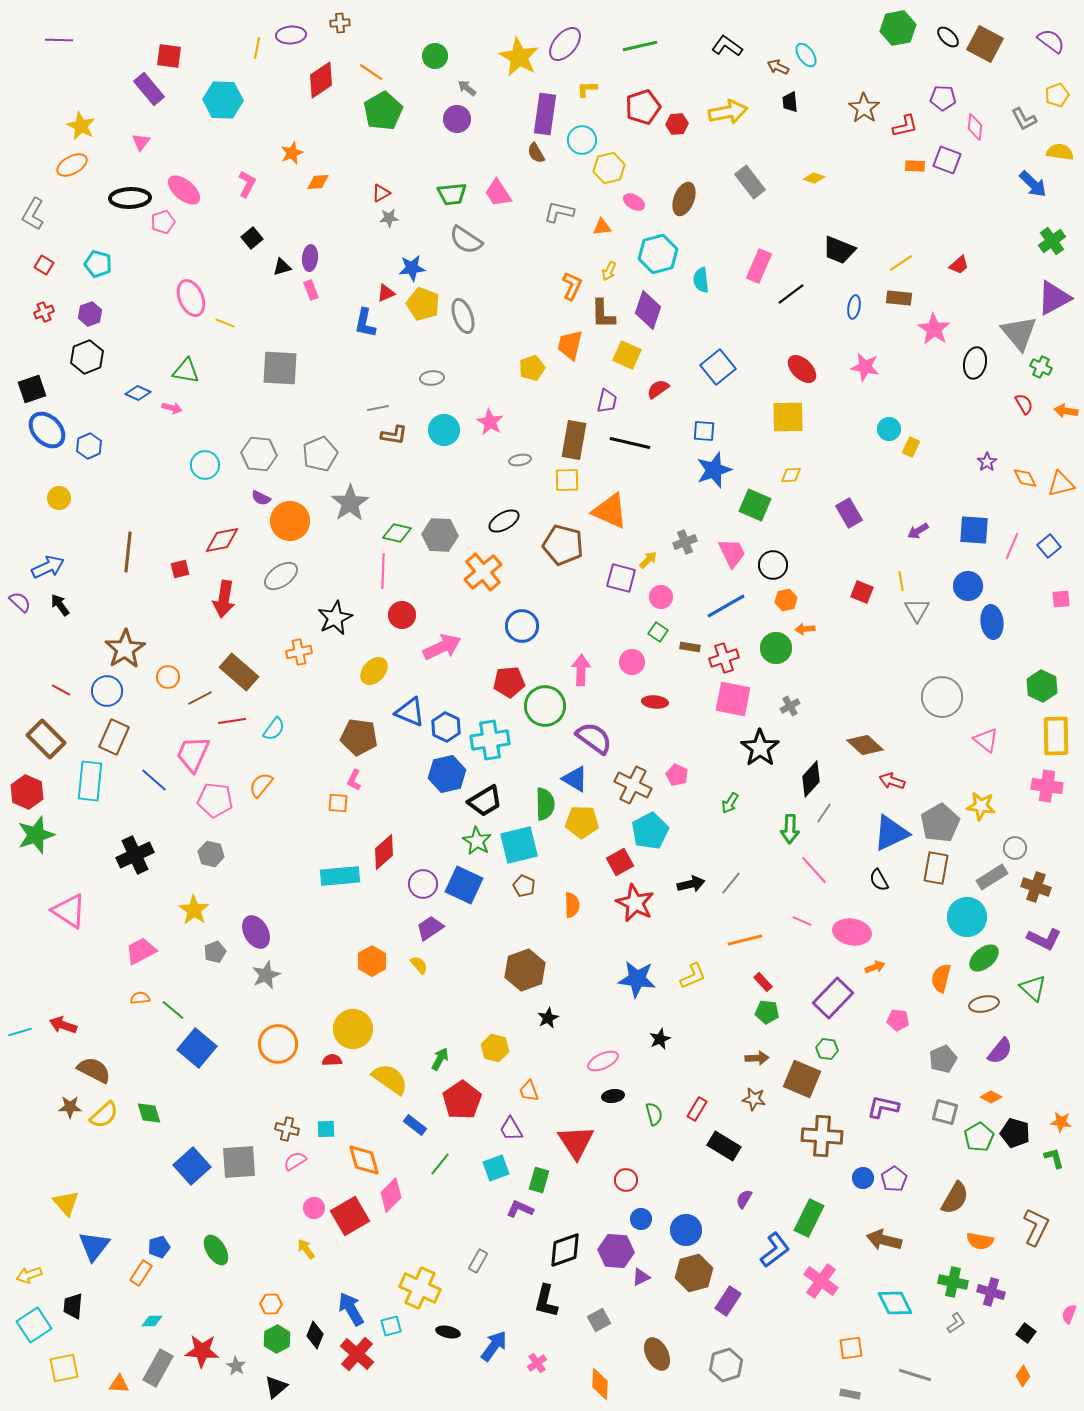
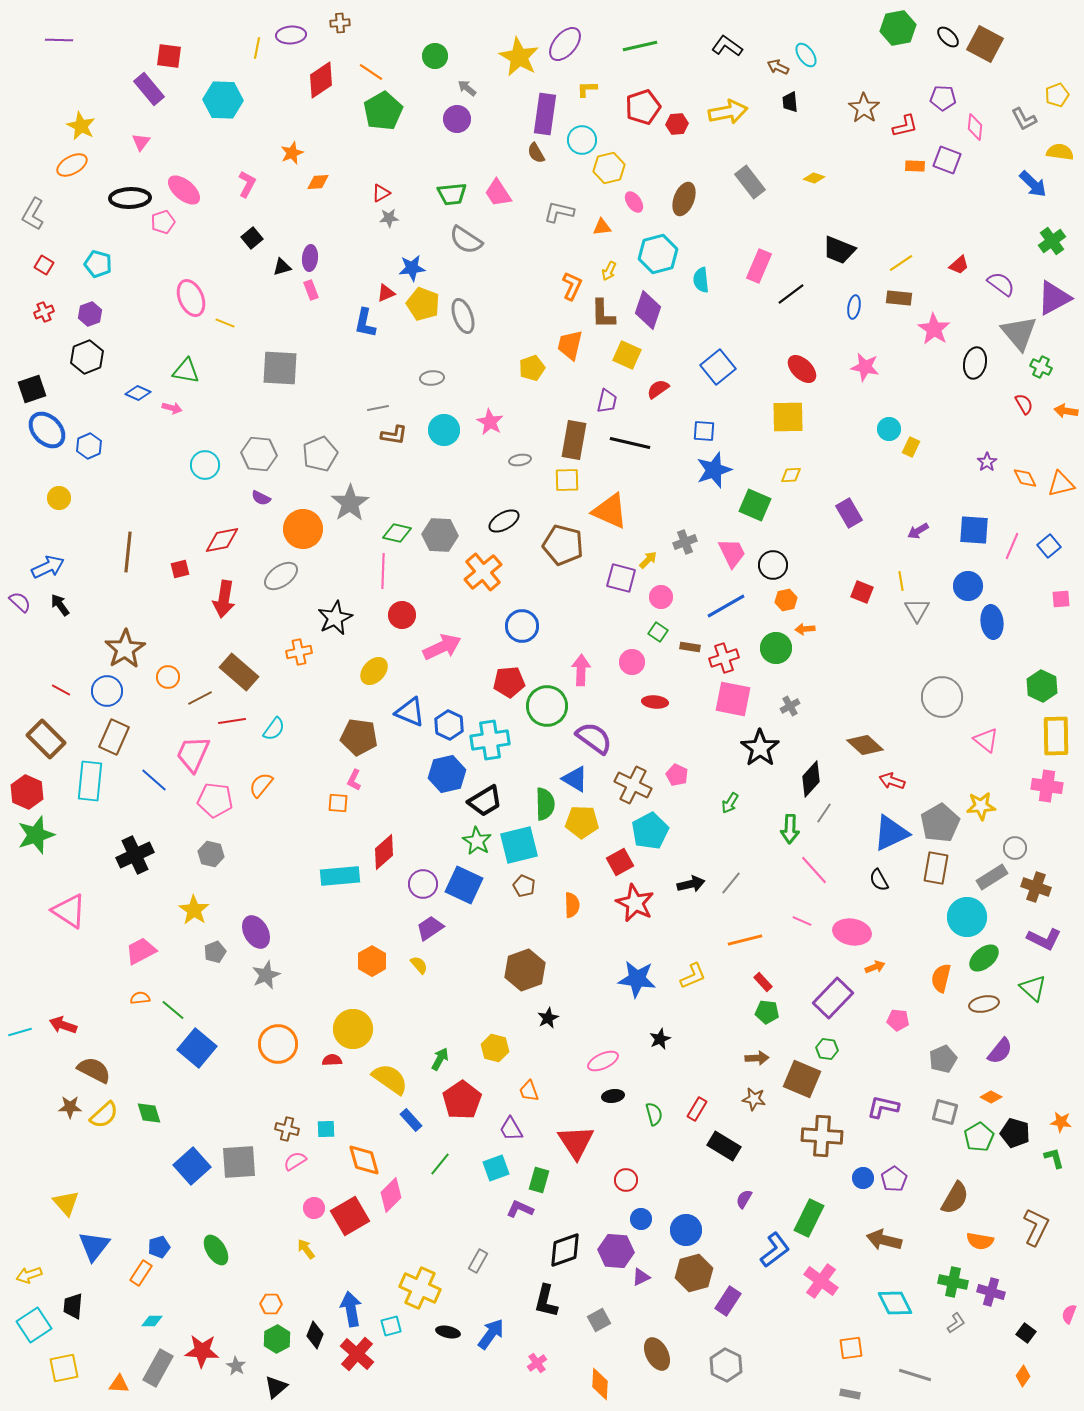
purple semicircle at (1051, 41): moved 50 px left, 243 px down
pink ellipse at (634, 202): rotated 25 degrees clockwise
orange circle at (290, 521): moved 13 px right, 8 px down
green circle at (545, 706): moved 2 px right
blue hexagon at (446, 727): moved 3 px right, 2 px up
yellow star at (981, 806): rotated 12 degrees counterclockwise
blue rectangle at (415, 1125): moved 4 px left, 5 px up; rotated 10 degrees clockwise
blue arrow at (351, 1309): rotated 20 degrees clockwise
blue arrow at (494, 1346): moved 3 px left, 12 px up
gray hexagon at (726, 1365): rotated 16 degrees counterclockwise
